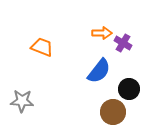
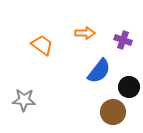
orange arrow: moved 17 px left
purple cross: moved 3 px up; rotated 12 degrees counterclockwise
orange trapezoid: moved 2 px up; rotated 15 degrees clockwise
black circle: moved 2 px up
gray star: moved 2 px right, 1 px up
